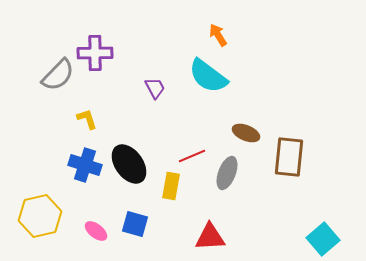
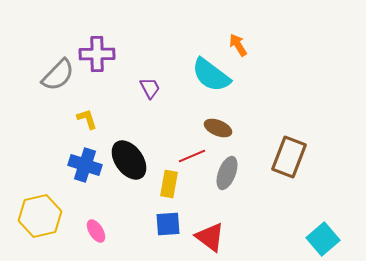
orange arrow: moved 20 px right, 10 px down
purple cross: moved 2 px right, 1 px down
cyan semicircle: moved 3 px right, 1 px up
purple trapezoid: moved 5 px left
brown ellipse: moved 28 px left, 5 px up
brown rectangle: rotated 15 degrees clockwise
black ellipse: moved 4 px up
yellow rectangle: moved 2 px left, 2 px up
blue square: moved 33 px right; rotated 20 degrees counterclockwise
pink ellipse: rotated 20 degrees clockwise
red triangle: rotated 40 degrees clockwise
